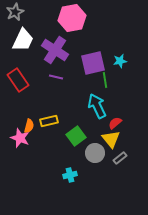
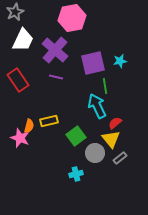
purple cross: rotated 8 degrees clockwise
green line: moved 6 px down
cyan cross: moved 6 px right, 1 px up
